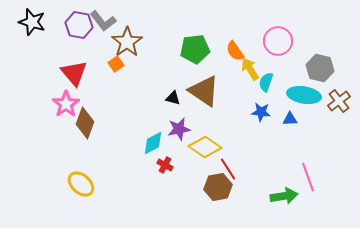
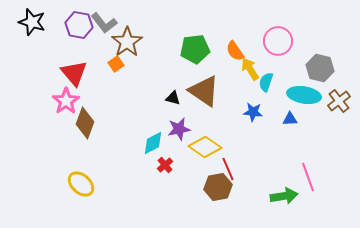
gray L-shape: moved 1 px right, 2 px down
pink star: moved 3 px up
blue star: moved 8 px left
red cross: rotated 21 degrees clockwise
red line: rotated 10 degrees clockwise
